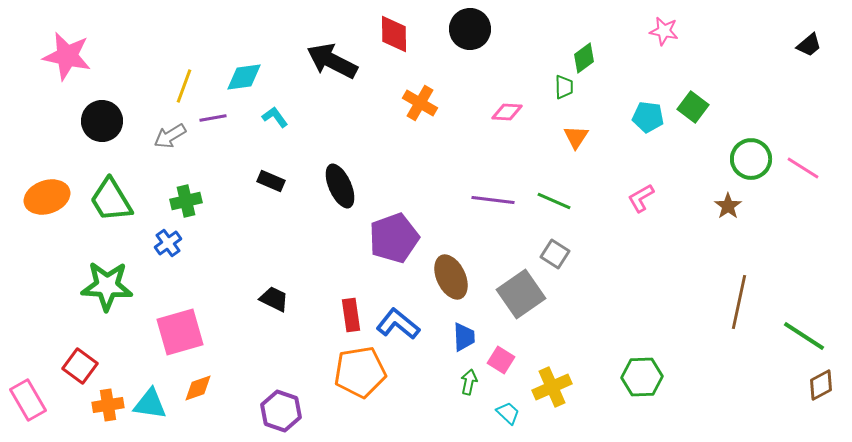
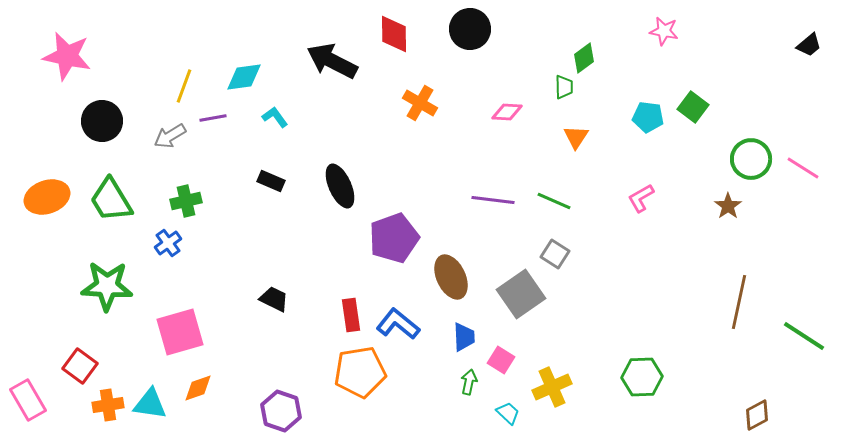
brown diamond at (821, 385): moved 64 px left, 30 px down
